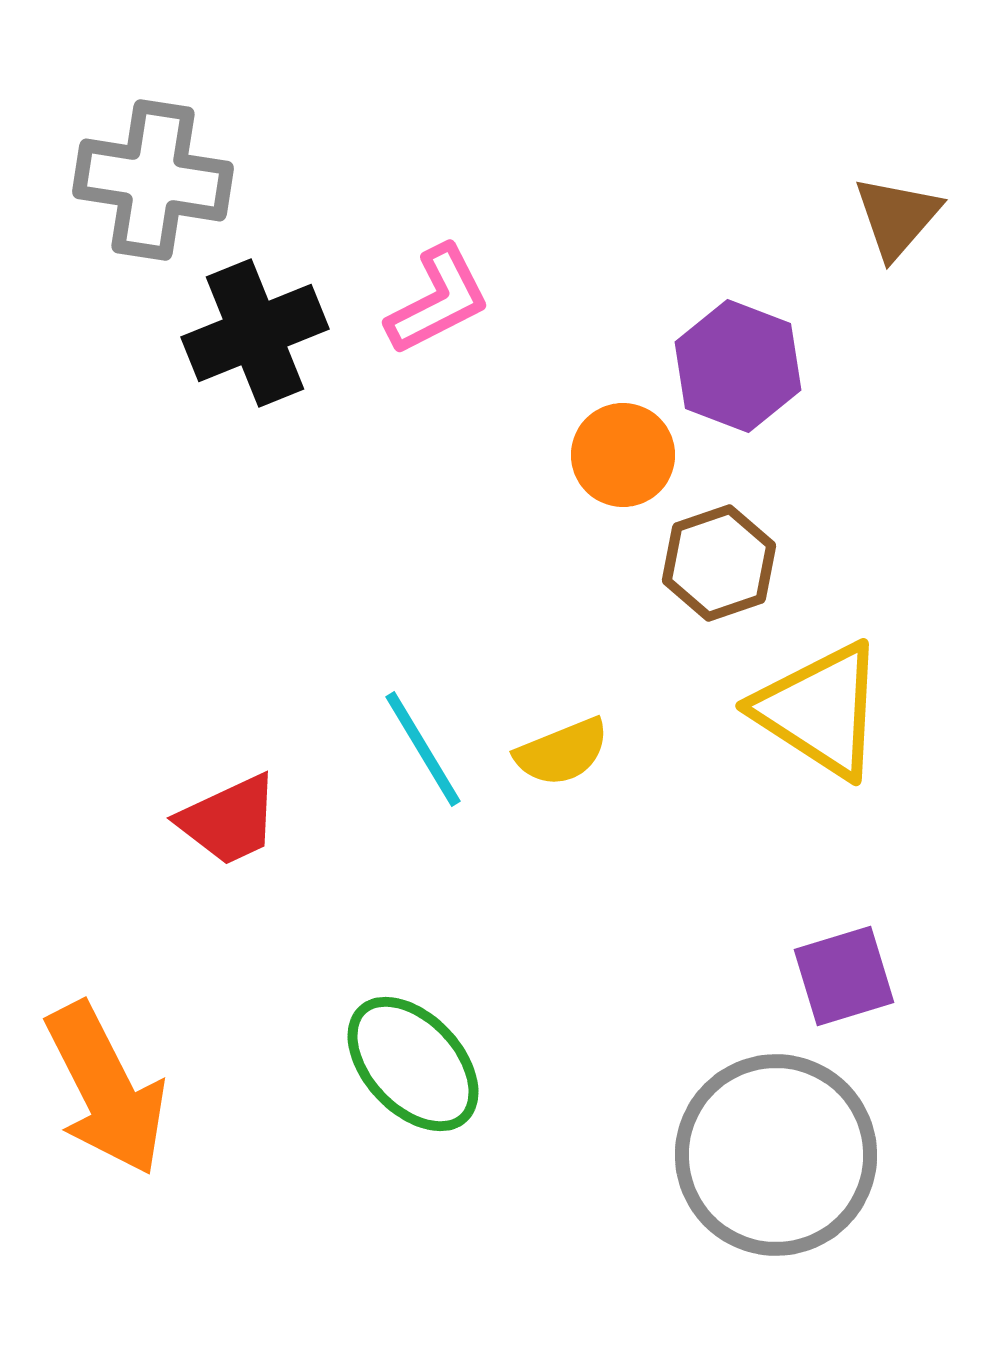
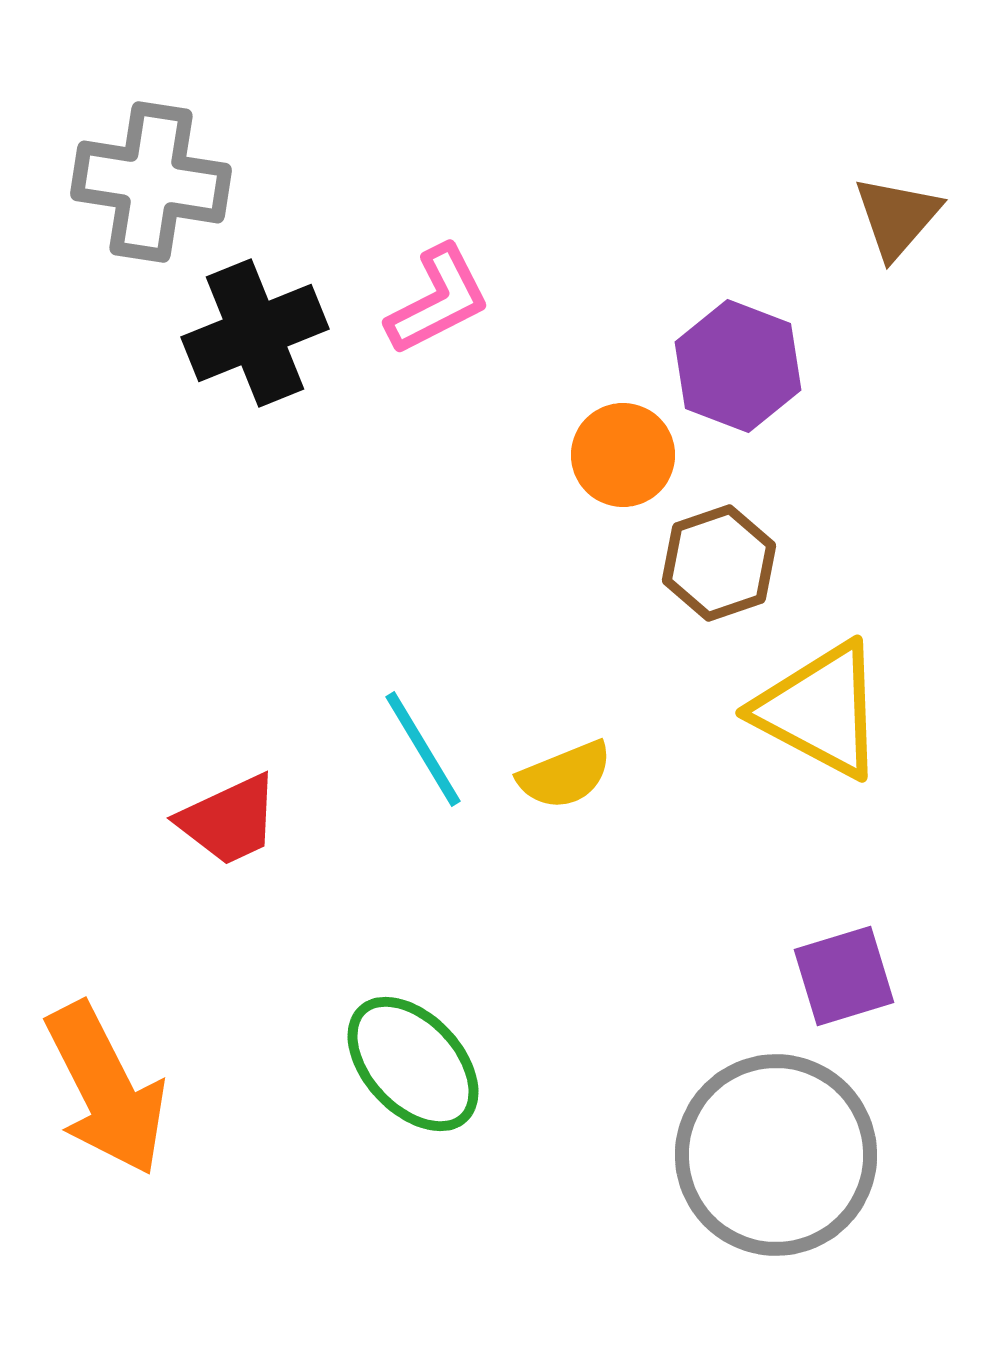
gray cross: moved 2 px left, 2 px down
yellow triangle: rotated 5 degrees counterclockwise
yellow semicircle: moved 3 px right, 23 px down
